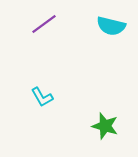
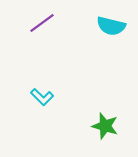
purple line: moved 2 px left, 1 px up
cyan L-shape: rotated 15 degrees counterclockwise
